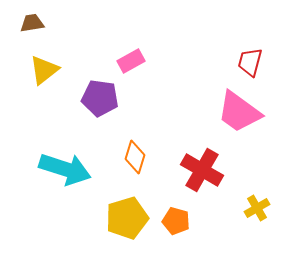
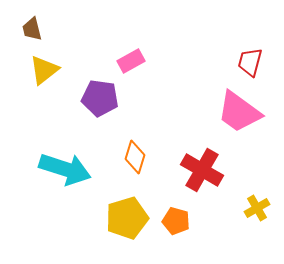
brown trapezoid: moved 6 px down; rotated 95 degrees counterclockwise
